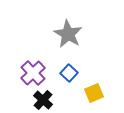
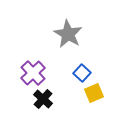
blue square: moved 13 px right
black cross: moved 1 px up
